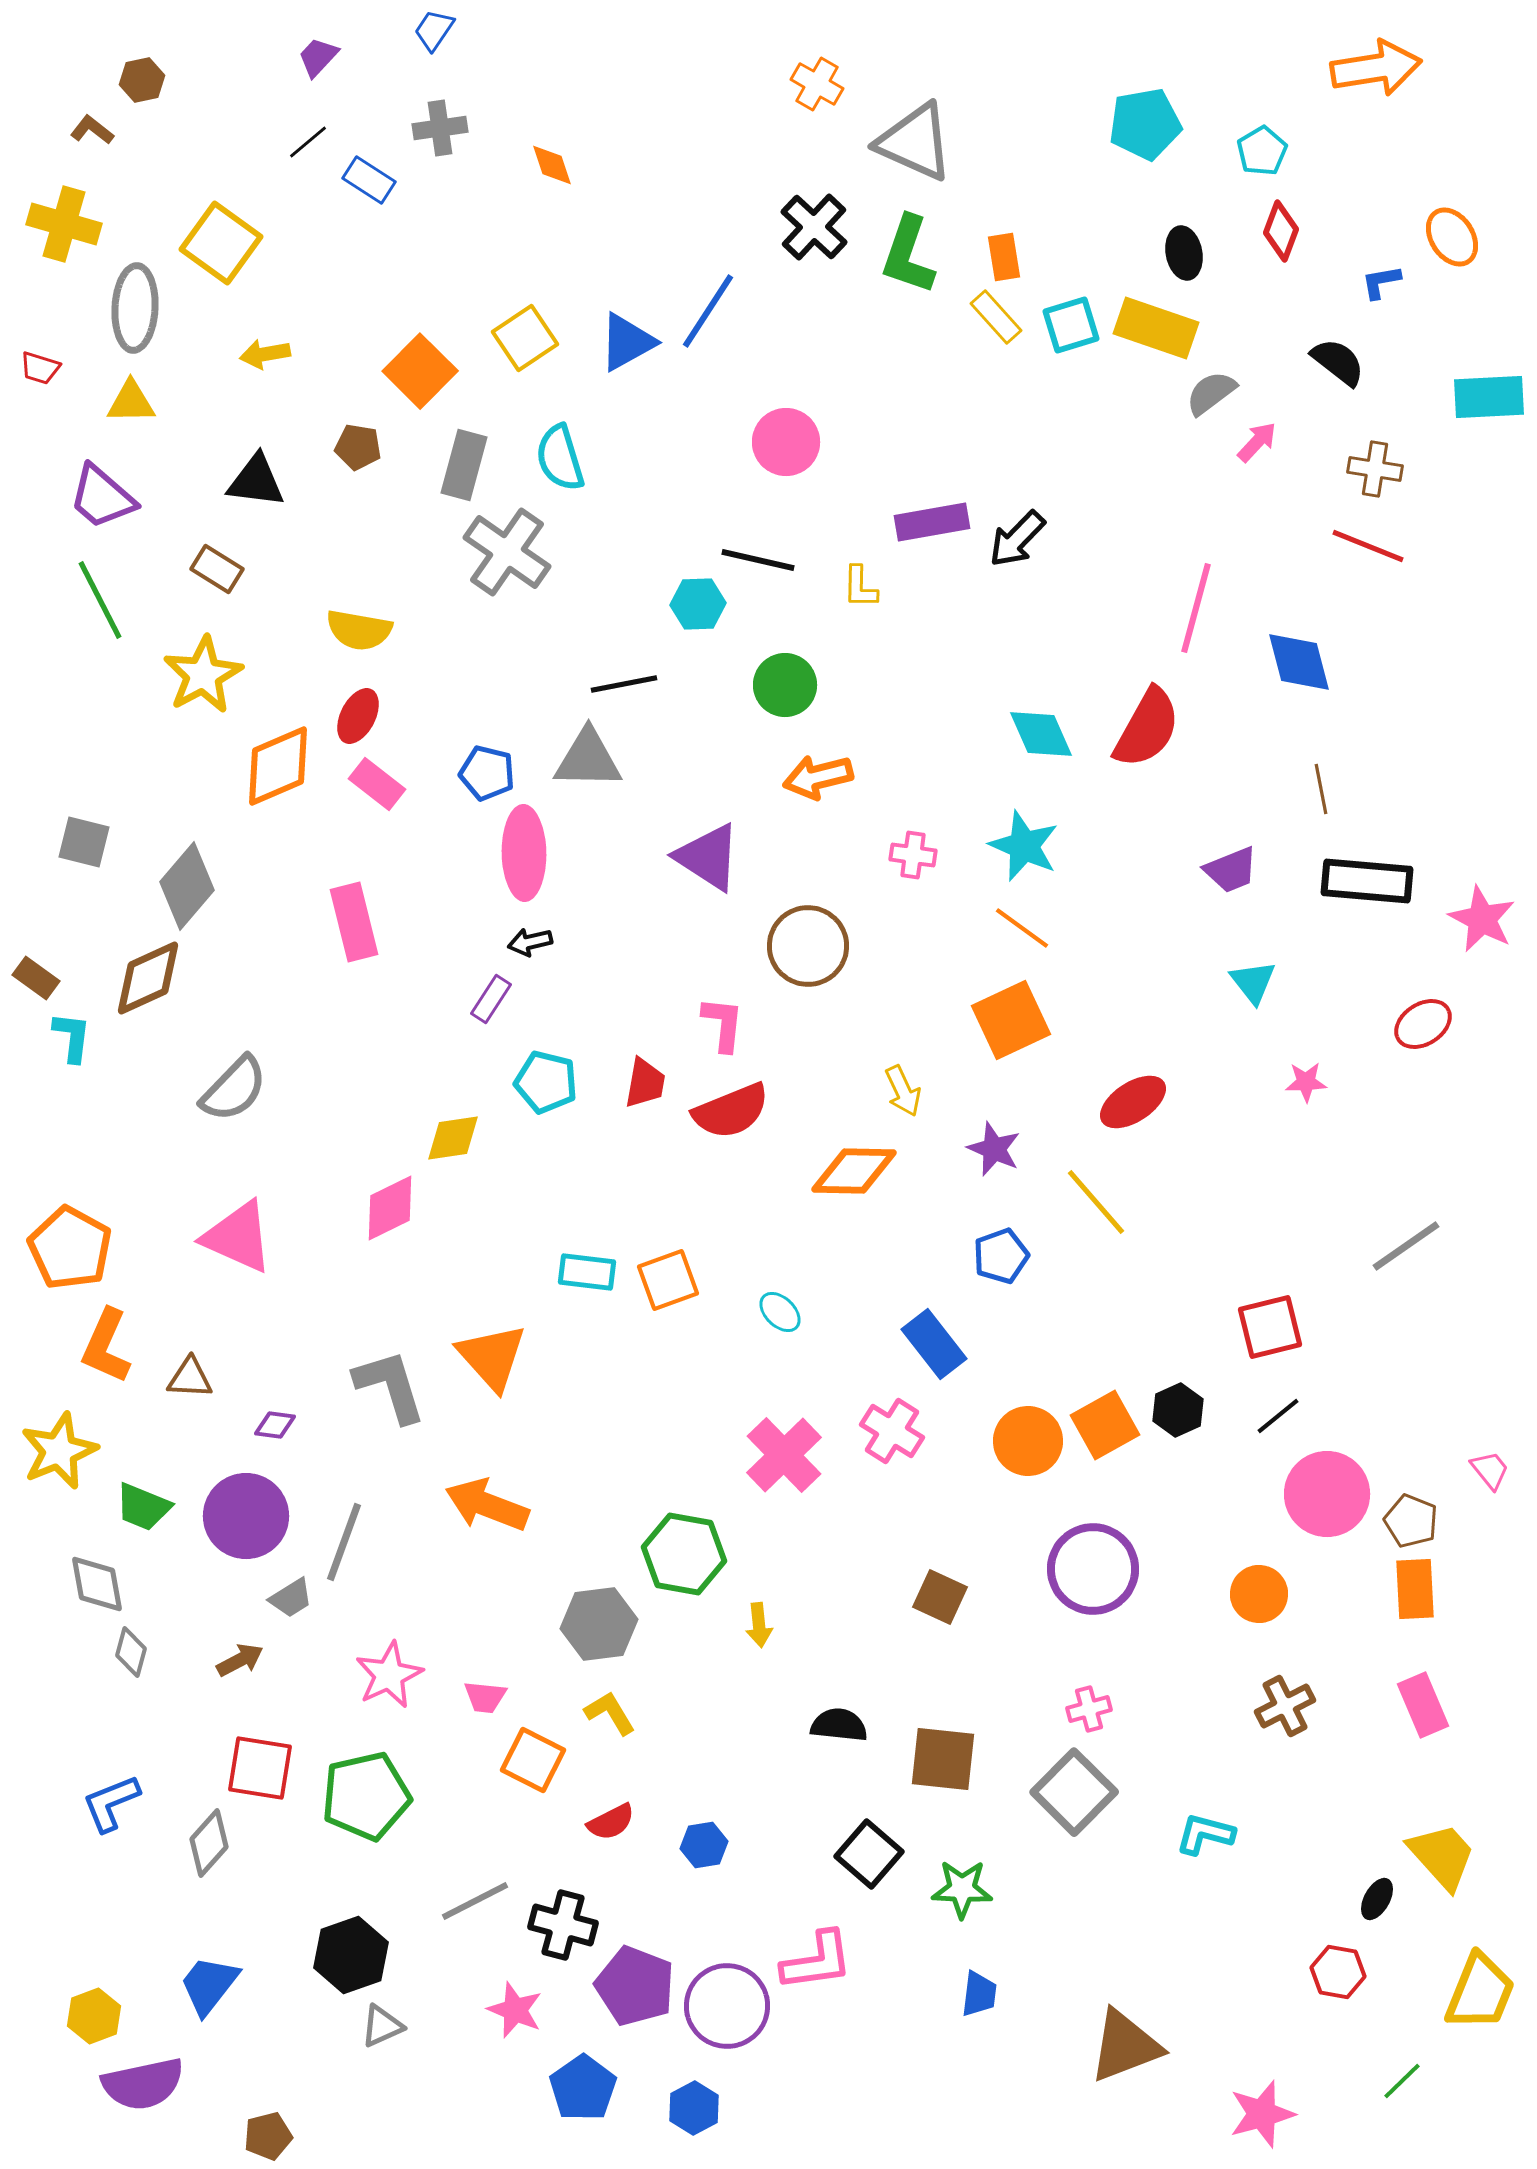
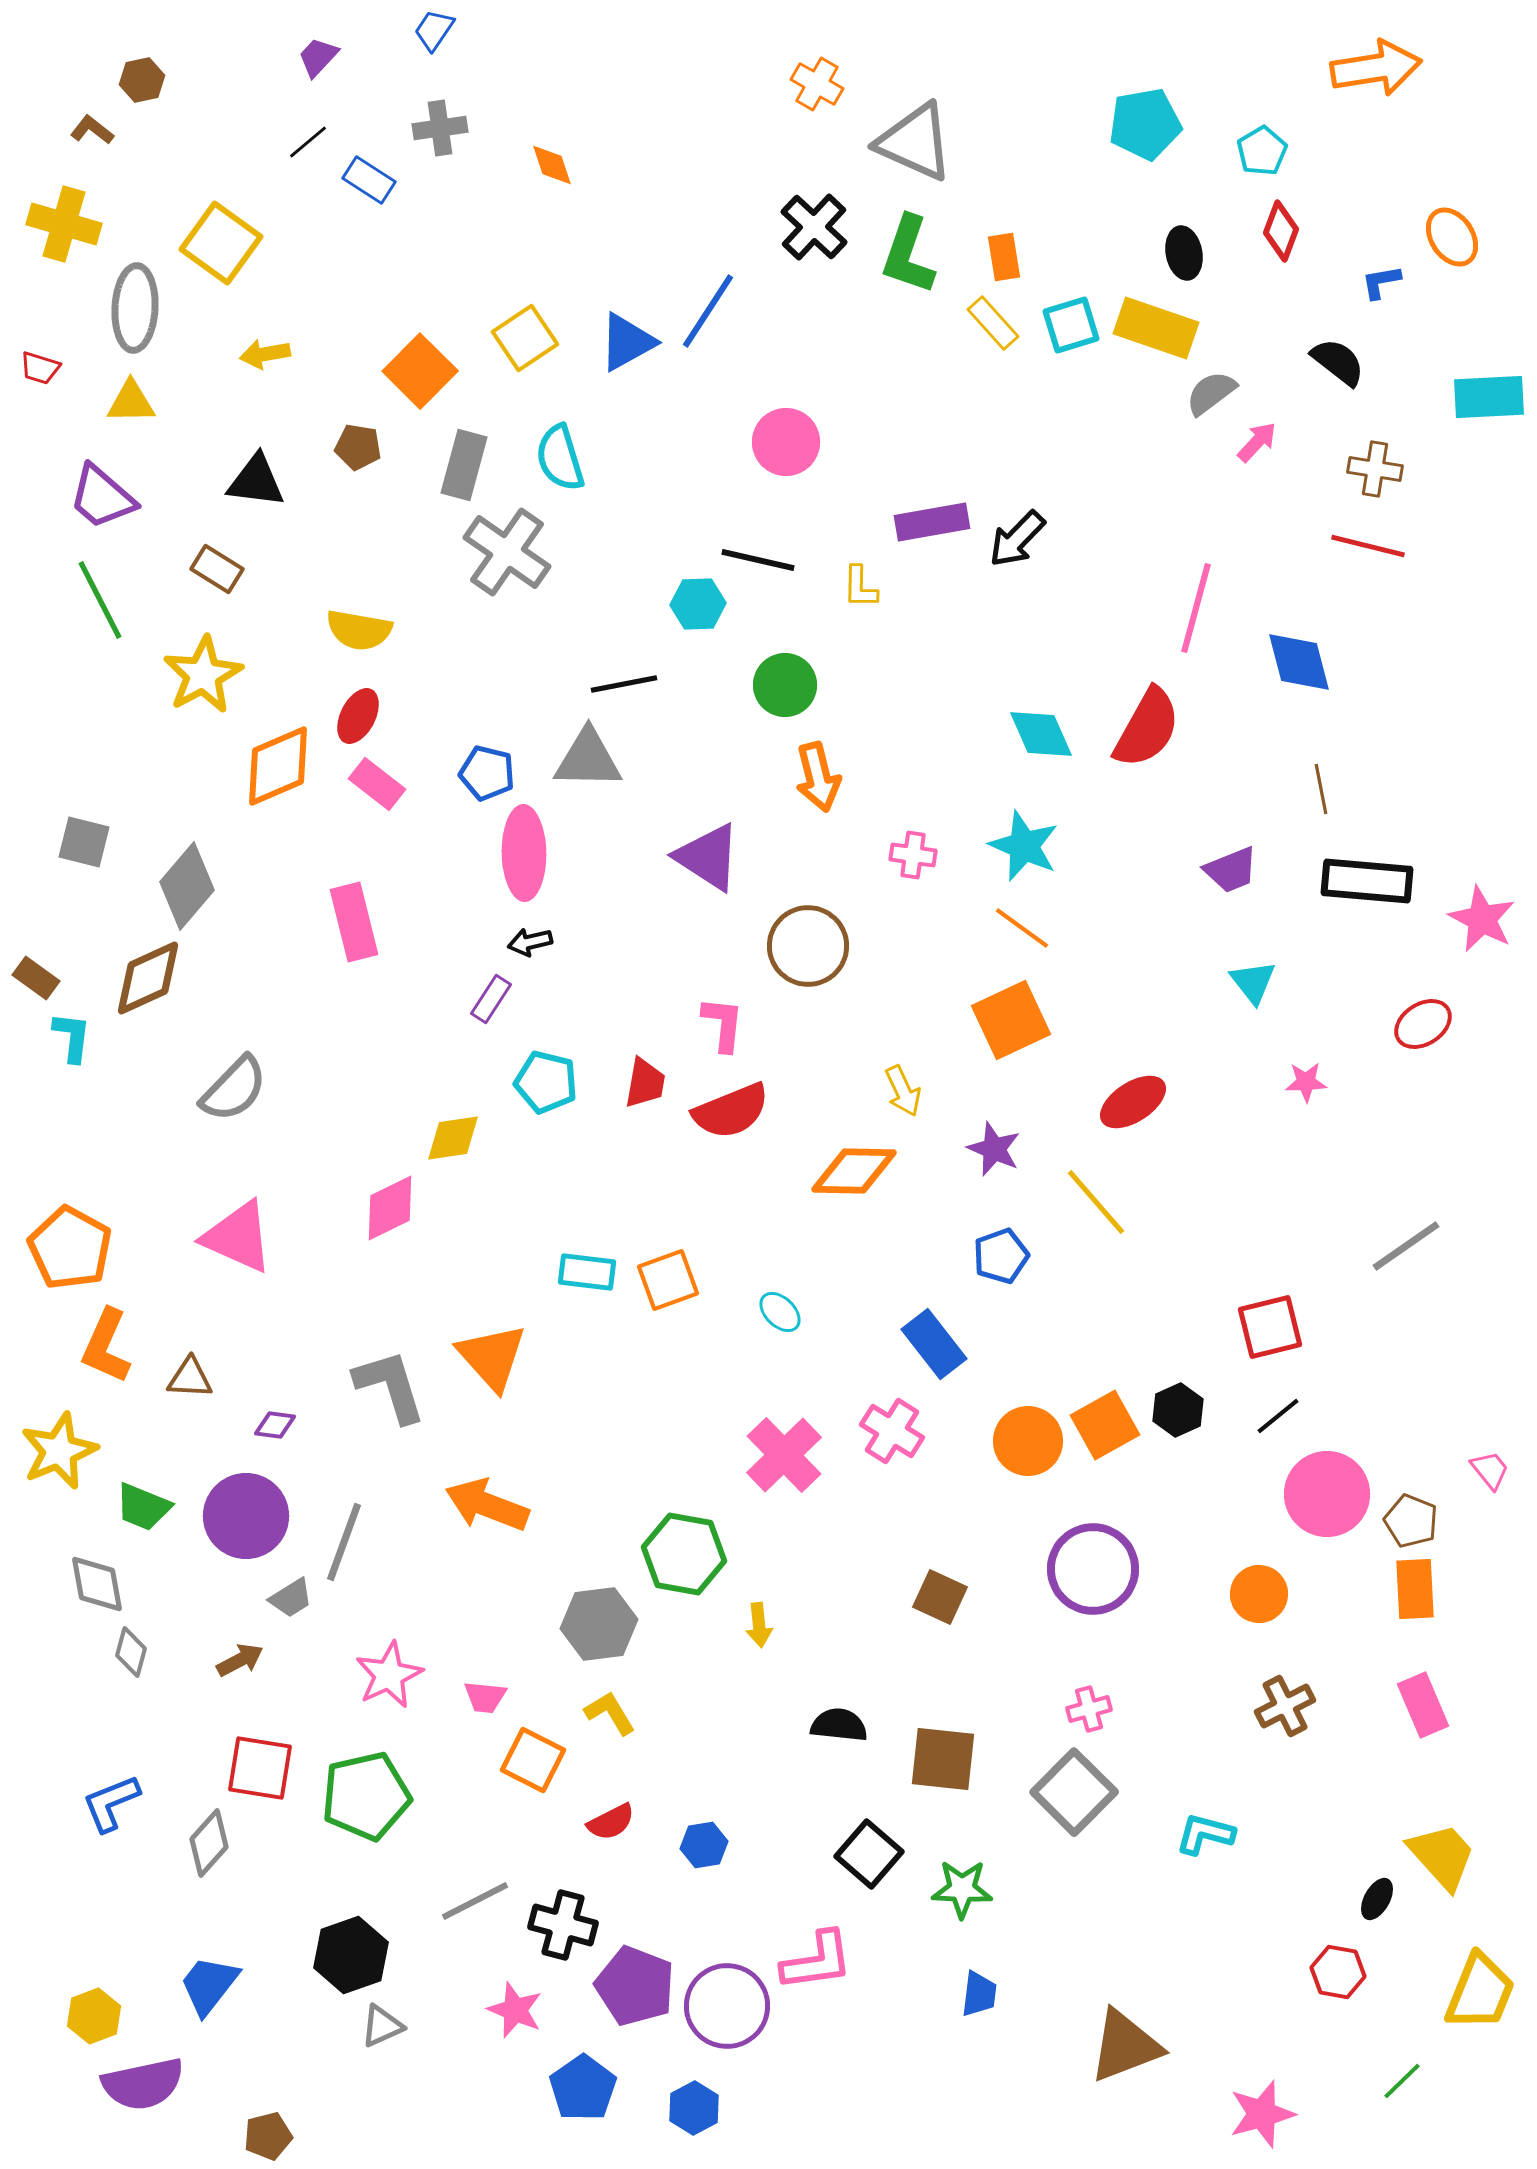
yellow rectangle at (996, 317): moved 3 px left, 6 px down
red line at (1368, 546): rotated 8 degrees counterclockwise
orange arrow at (818, 777): rotated 90 degrees counterclockwise
